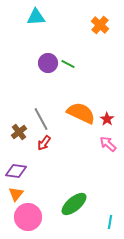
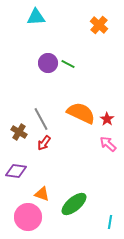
orange cross: moved 1 px left
brown cross: rotated 21 degrees counterclockwise
orange triangle: moved 26 px right; rotated 49 degrees counterclockwise
